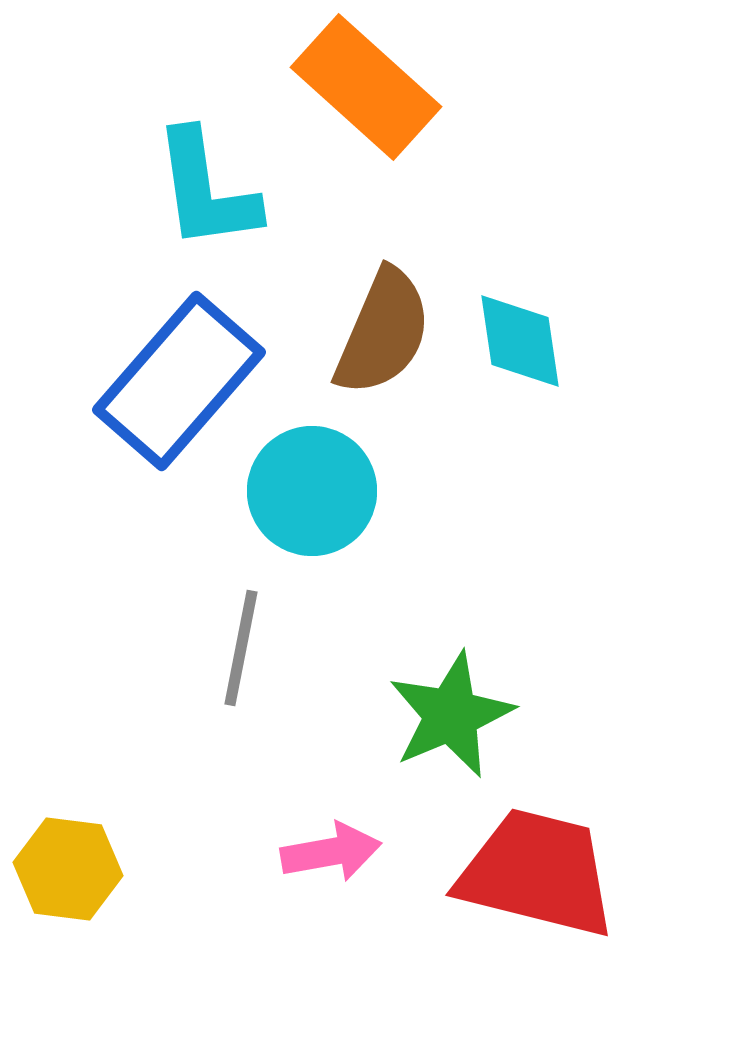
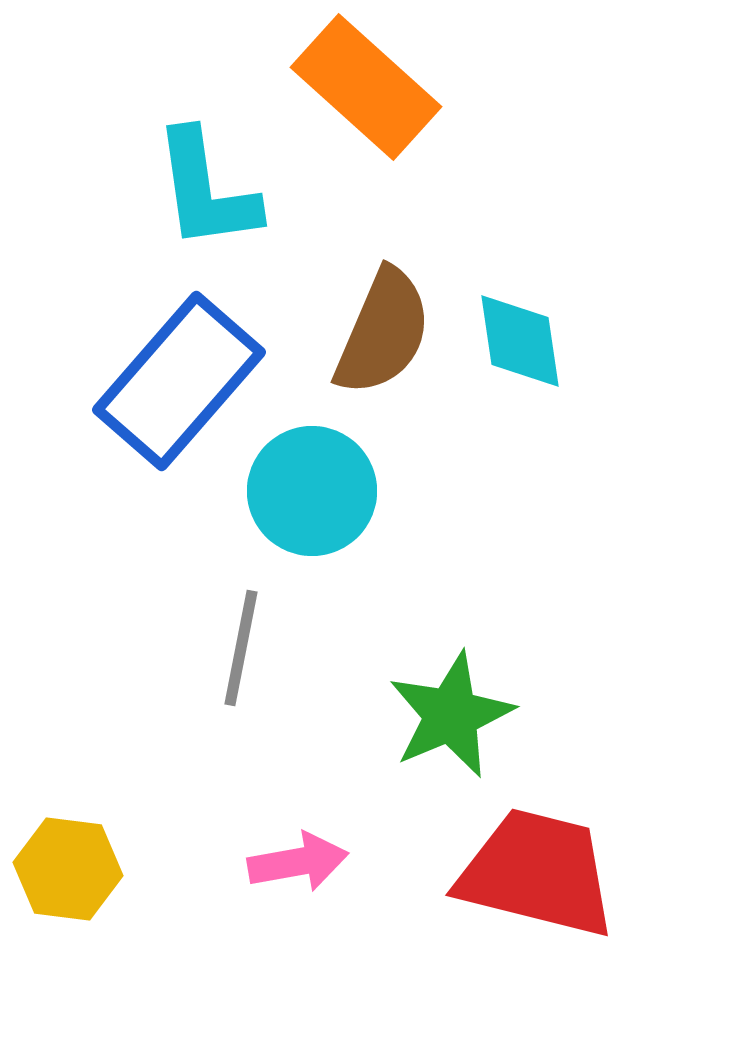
pink arrow: moved 33 px left, 10 px down
